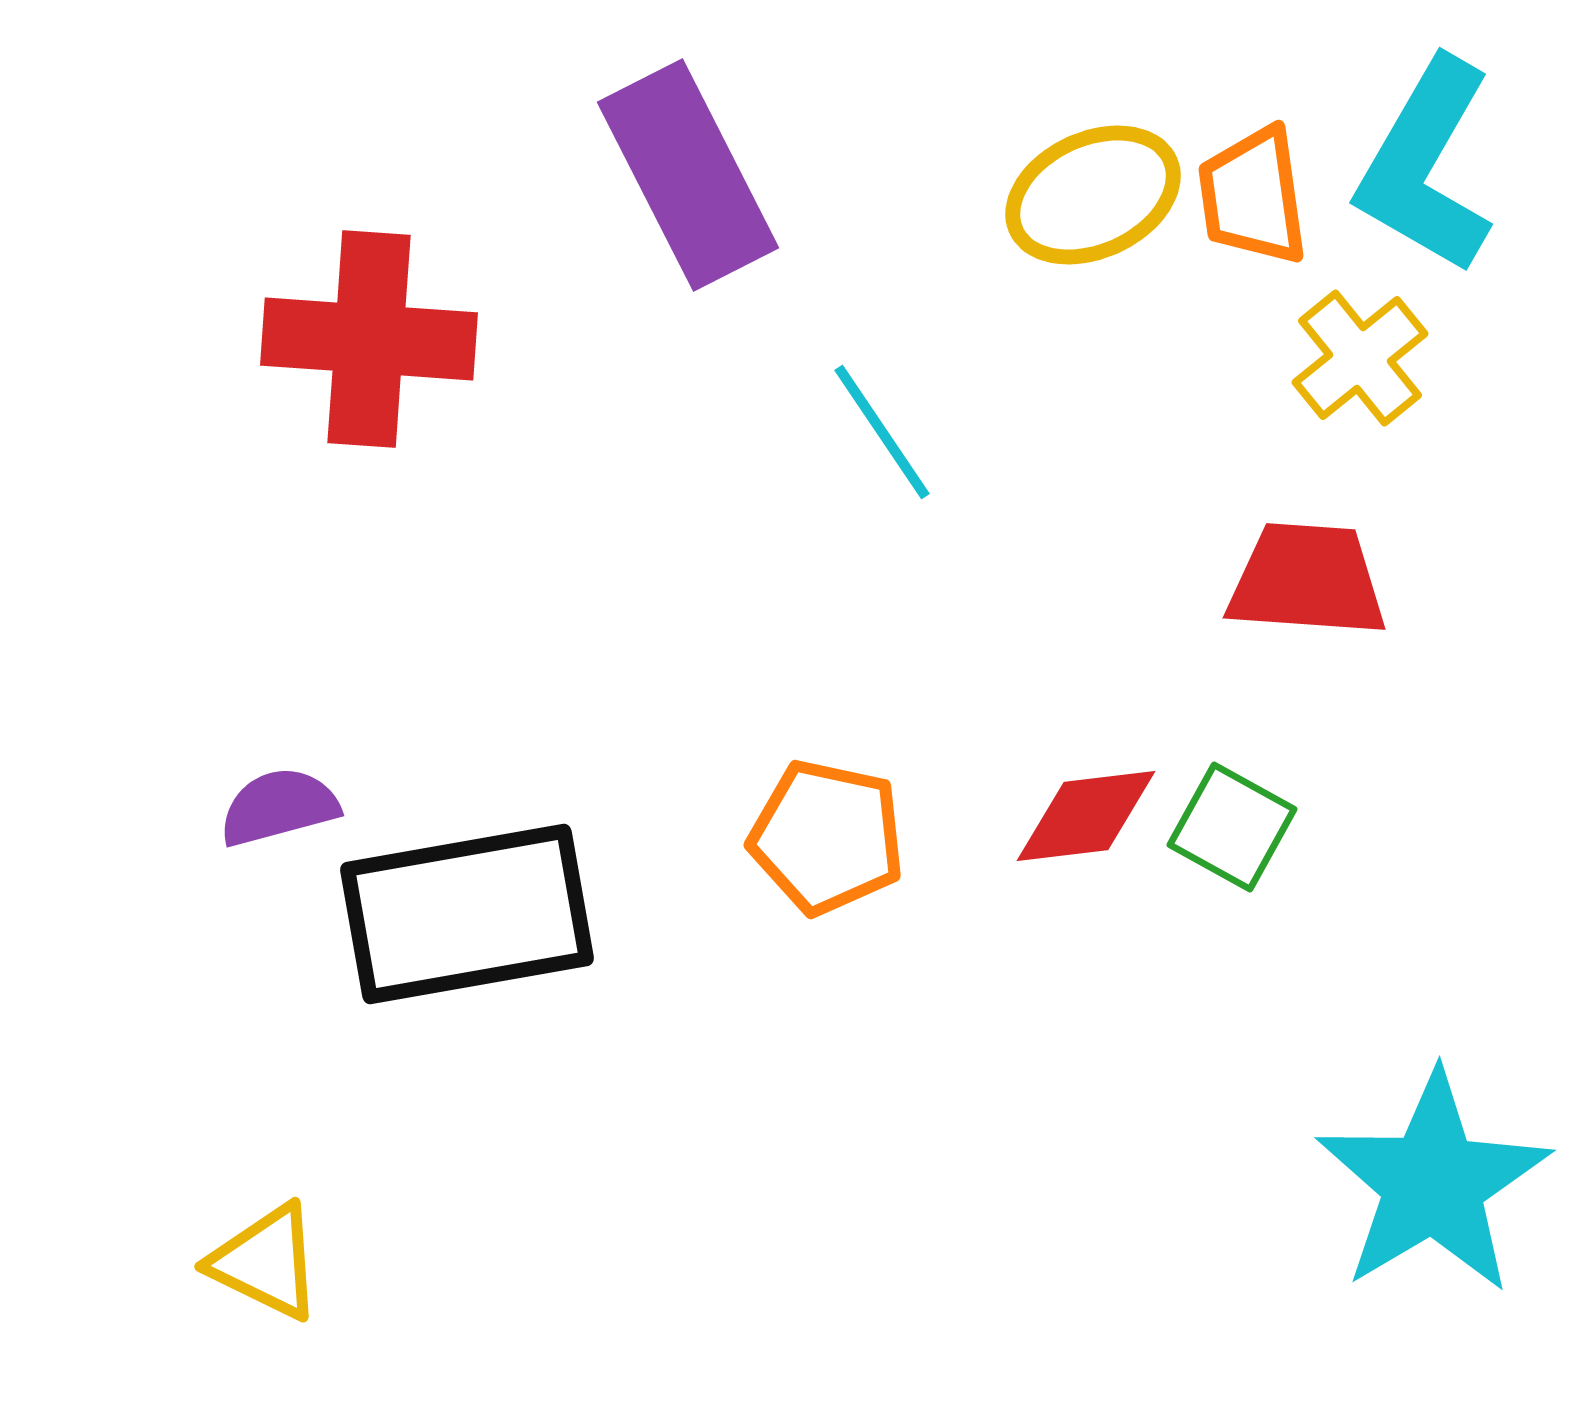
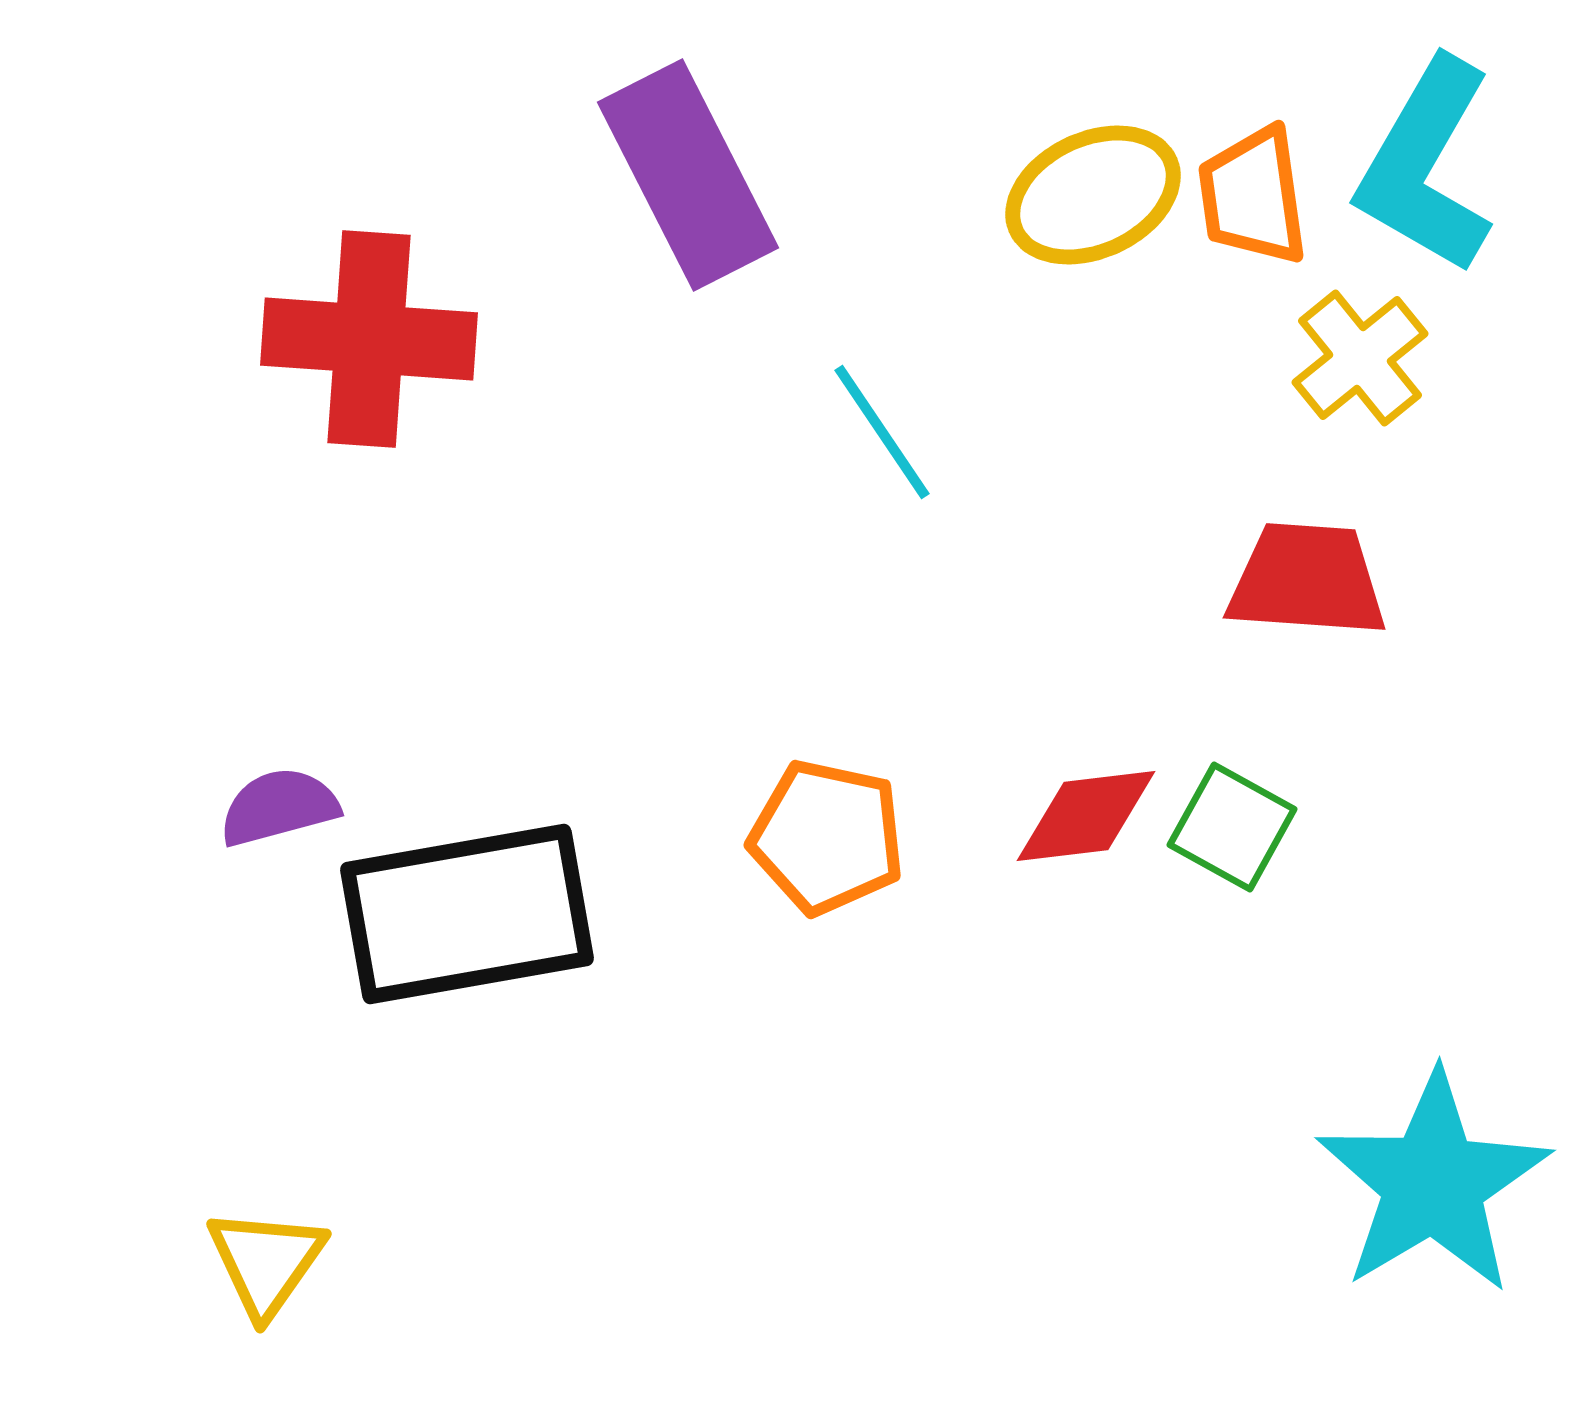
yellow triangle: rotated 39 degrees clockwise
